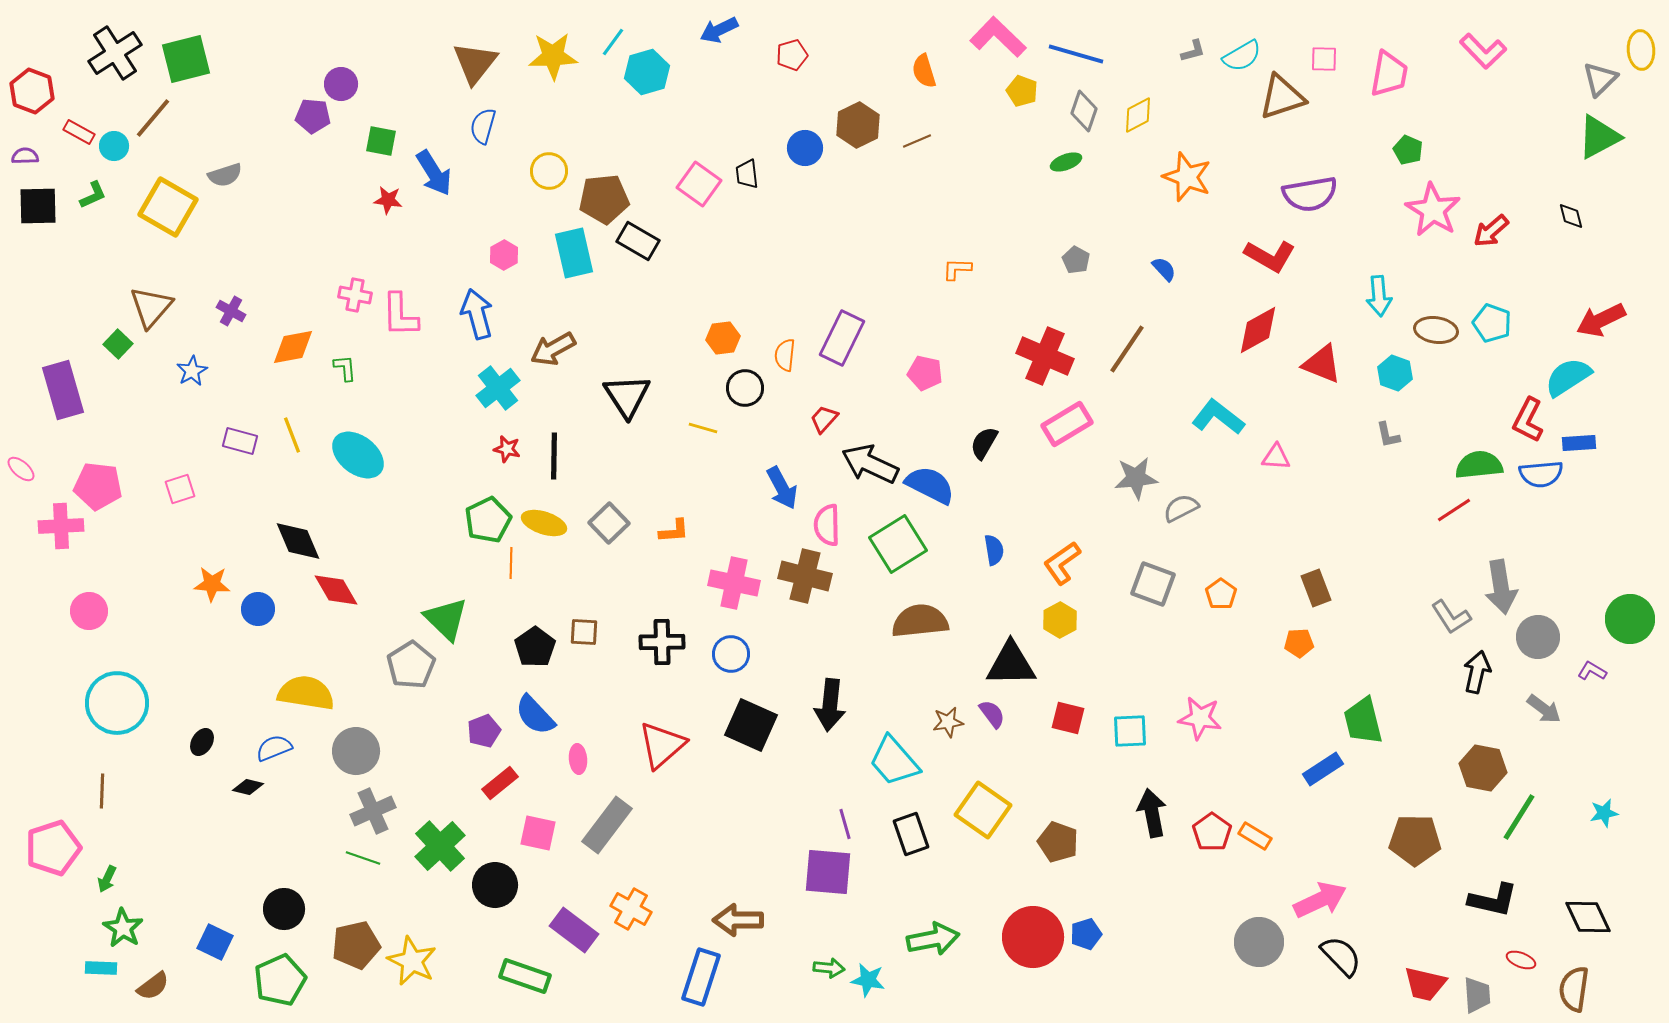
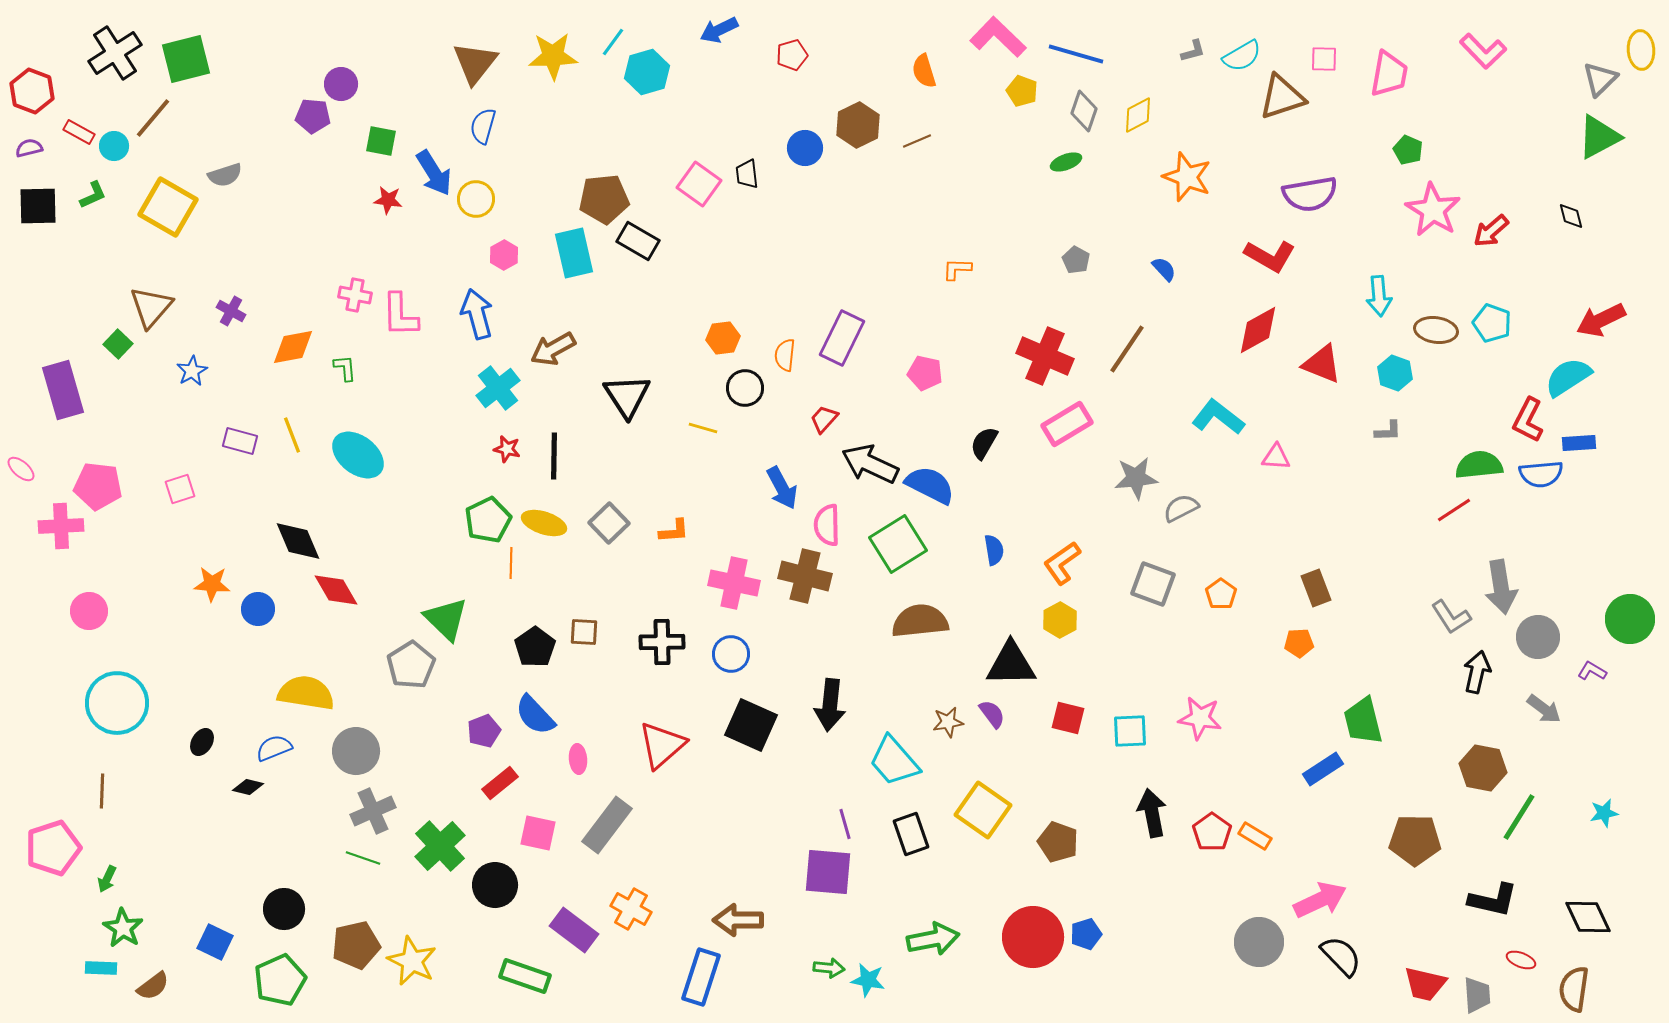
purple semicircle at (25, 156): moved 4 px right, 8 px up; rotated 12 degrees counterclockwise
yellow circle at (549, 171): moved 73 px left, 28 px down
gray L-shape at (1388, 435): moved 4 px up; rotated 80 degrees counterclockwise
